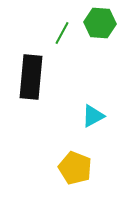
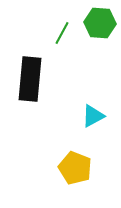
black rectangle: moved 1 px left, 2 px down
